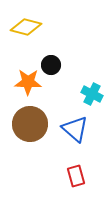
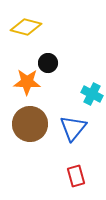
black circle: moved 3 px left, 2 px up
orange star: moved 1 px left
blue triangle: moved 2 px left, 1 px up; rotated 28 degrees clockwise
